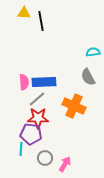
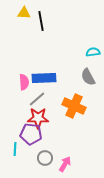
blue rectangle: moved 4 px up
cyan line: moved 6 px left
